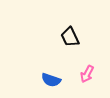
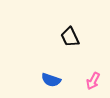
pink arrow: moved 6 px right, 7 px down
